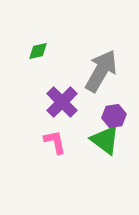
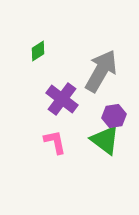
green diamond: rotated 20 degrees counterclockwise
purple cross: moved 3 px up; rotated 8 degrees counterclockwise
